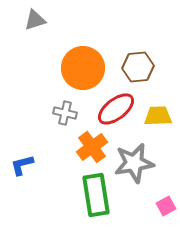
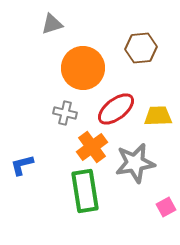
gray triangle: moved 17 px right, 4 px down
brown hexagon: moved 3 px right, 19 px up
gray star: moved 1 px right
green rectangle: moved 11 px left, 4 px up
pink square: moved 1 px down
